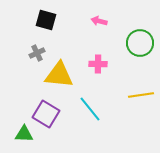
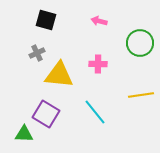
cyan line: moved 5 px right, 3 px down
